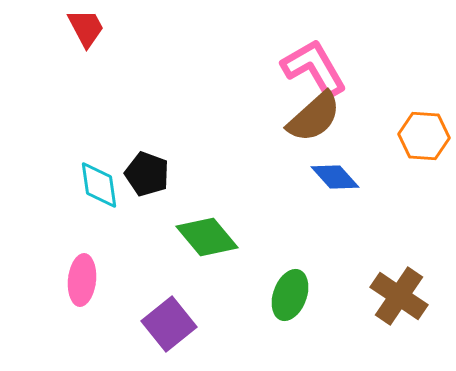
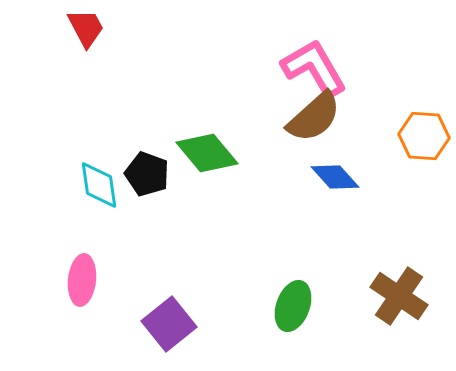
green diamond: moved 84 px up
green ellipse: moved 3 px right, 11 px down
